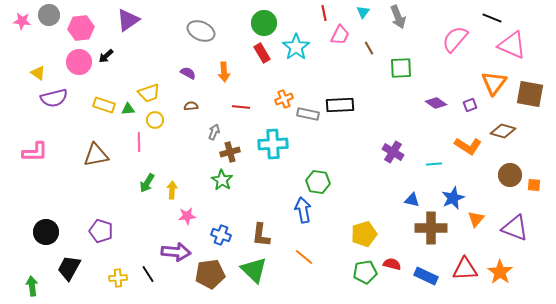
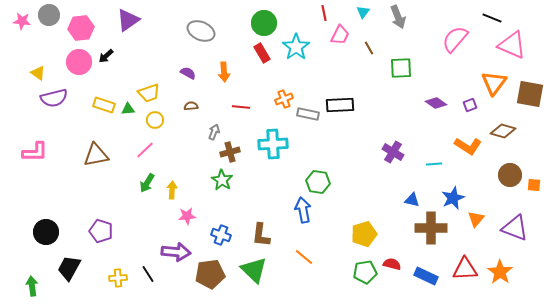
pink line at (139, 142): moved 6 px right, 8 px down; rotated 48 degrees clockwise
